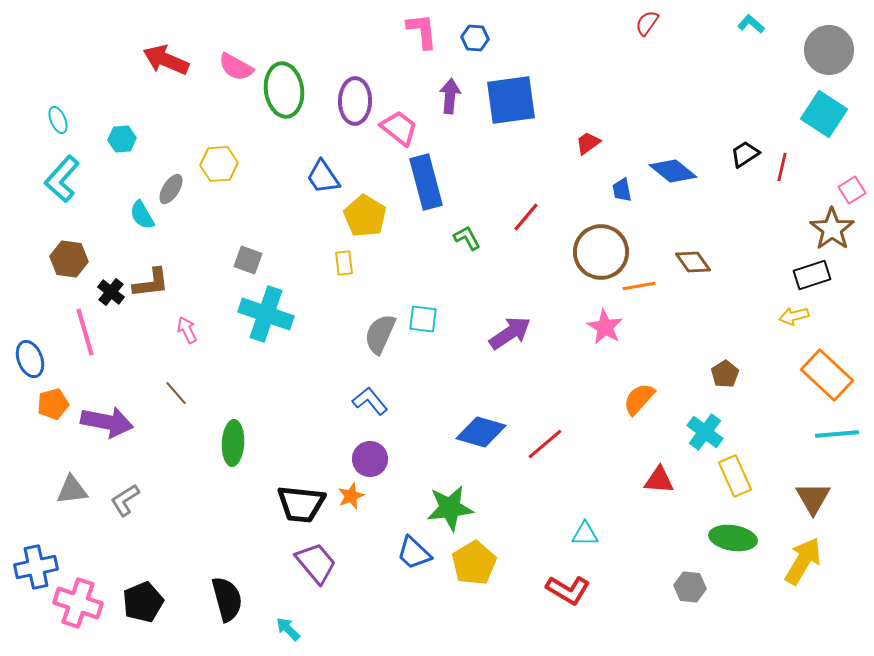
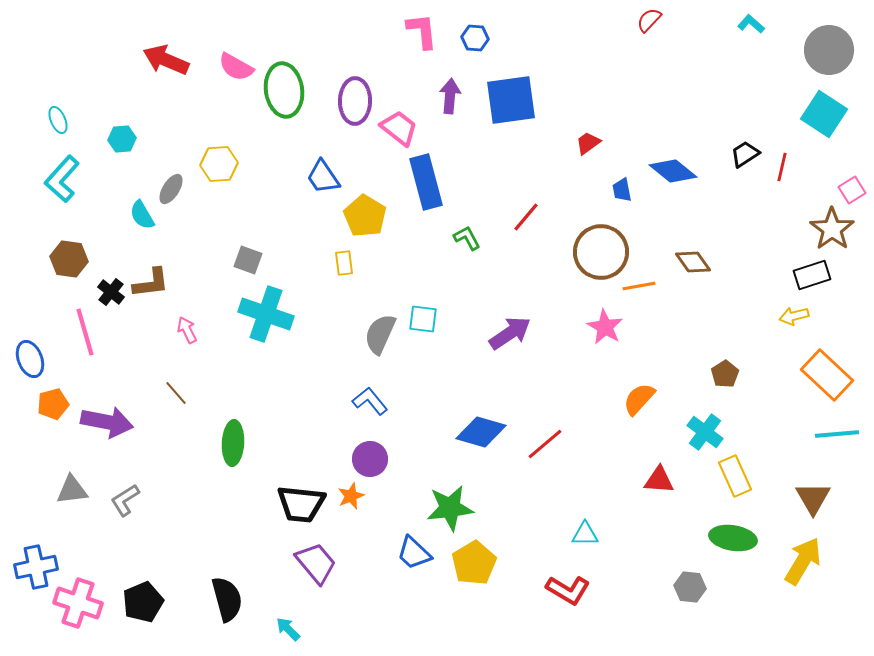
red semicircle at (647, 23): moved 2 px right, 3 px up; rotated 8 degrees clockwise
